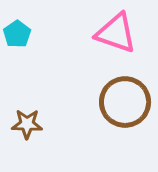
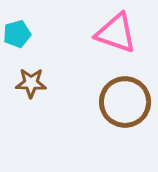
cyan pentagon: rotated 20 degrees clockwise
brown star: moved 4 px right, 41 px up
